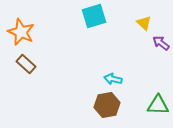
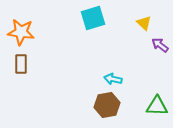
cyan square: moved 1 px left, 2 px down
orange star: rotated 16 degrees counterclockwise
purple arrow: moved 1 px left, 2 px down
brown rectangle: moved 5 px left; rotated 48 degrees clockwise
green triangle: moved 1 px left, 1 px down
